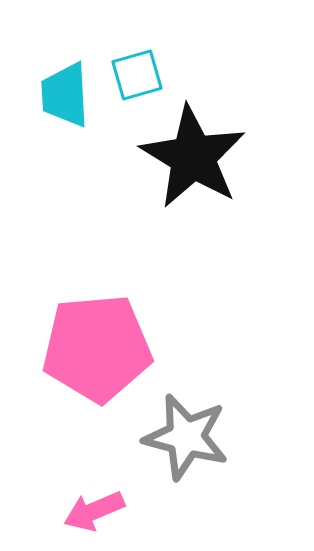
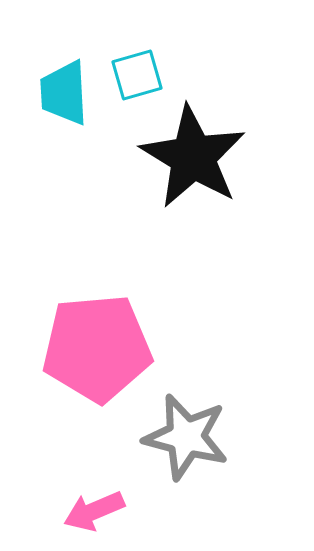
cyan trapezoid: moved 1 px left, 2 px up
